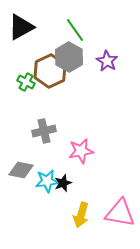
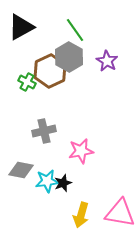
green cross: moved 1 px right
